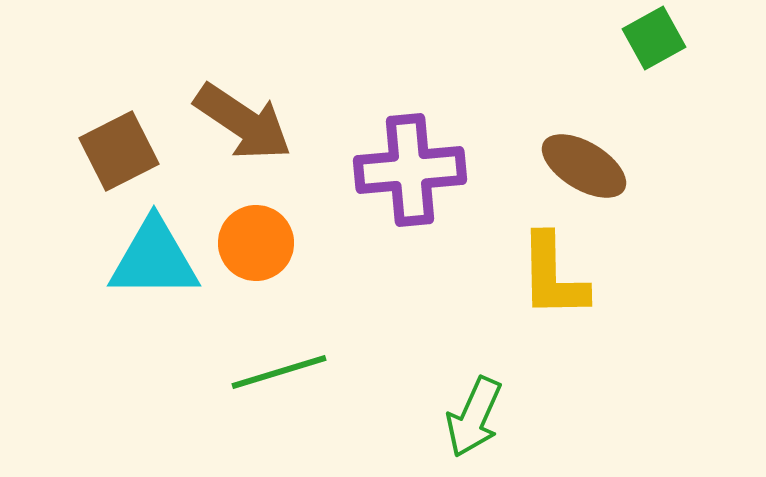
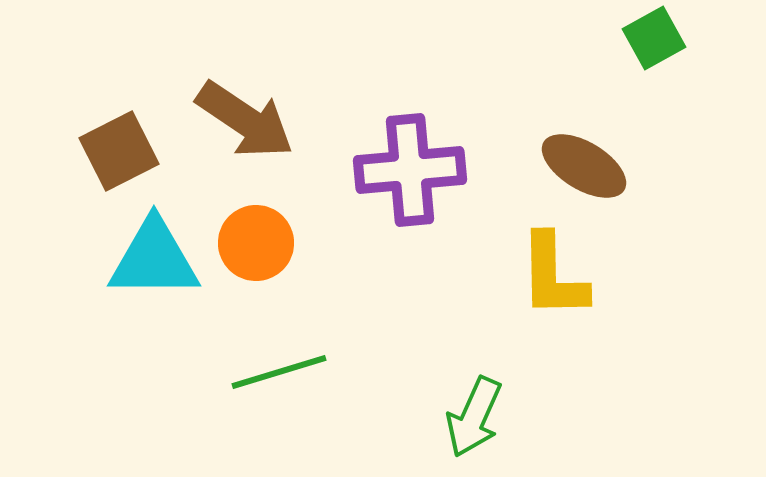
brown arrow: moved 2 px right, 2 px up
